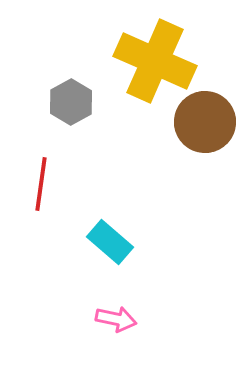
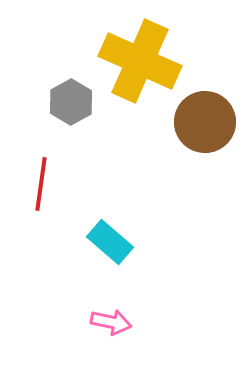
yellow cross: moved 15 px left
pink arrow: moved 5 px left, 3 px down
